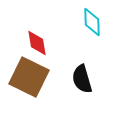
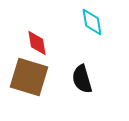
cyan diamond: rotated 8 degrees counterclockwise
brown square: rotated 9 degrees counterclockwise
